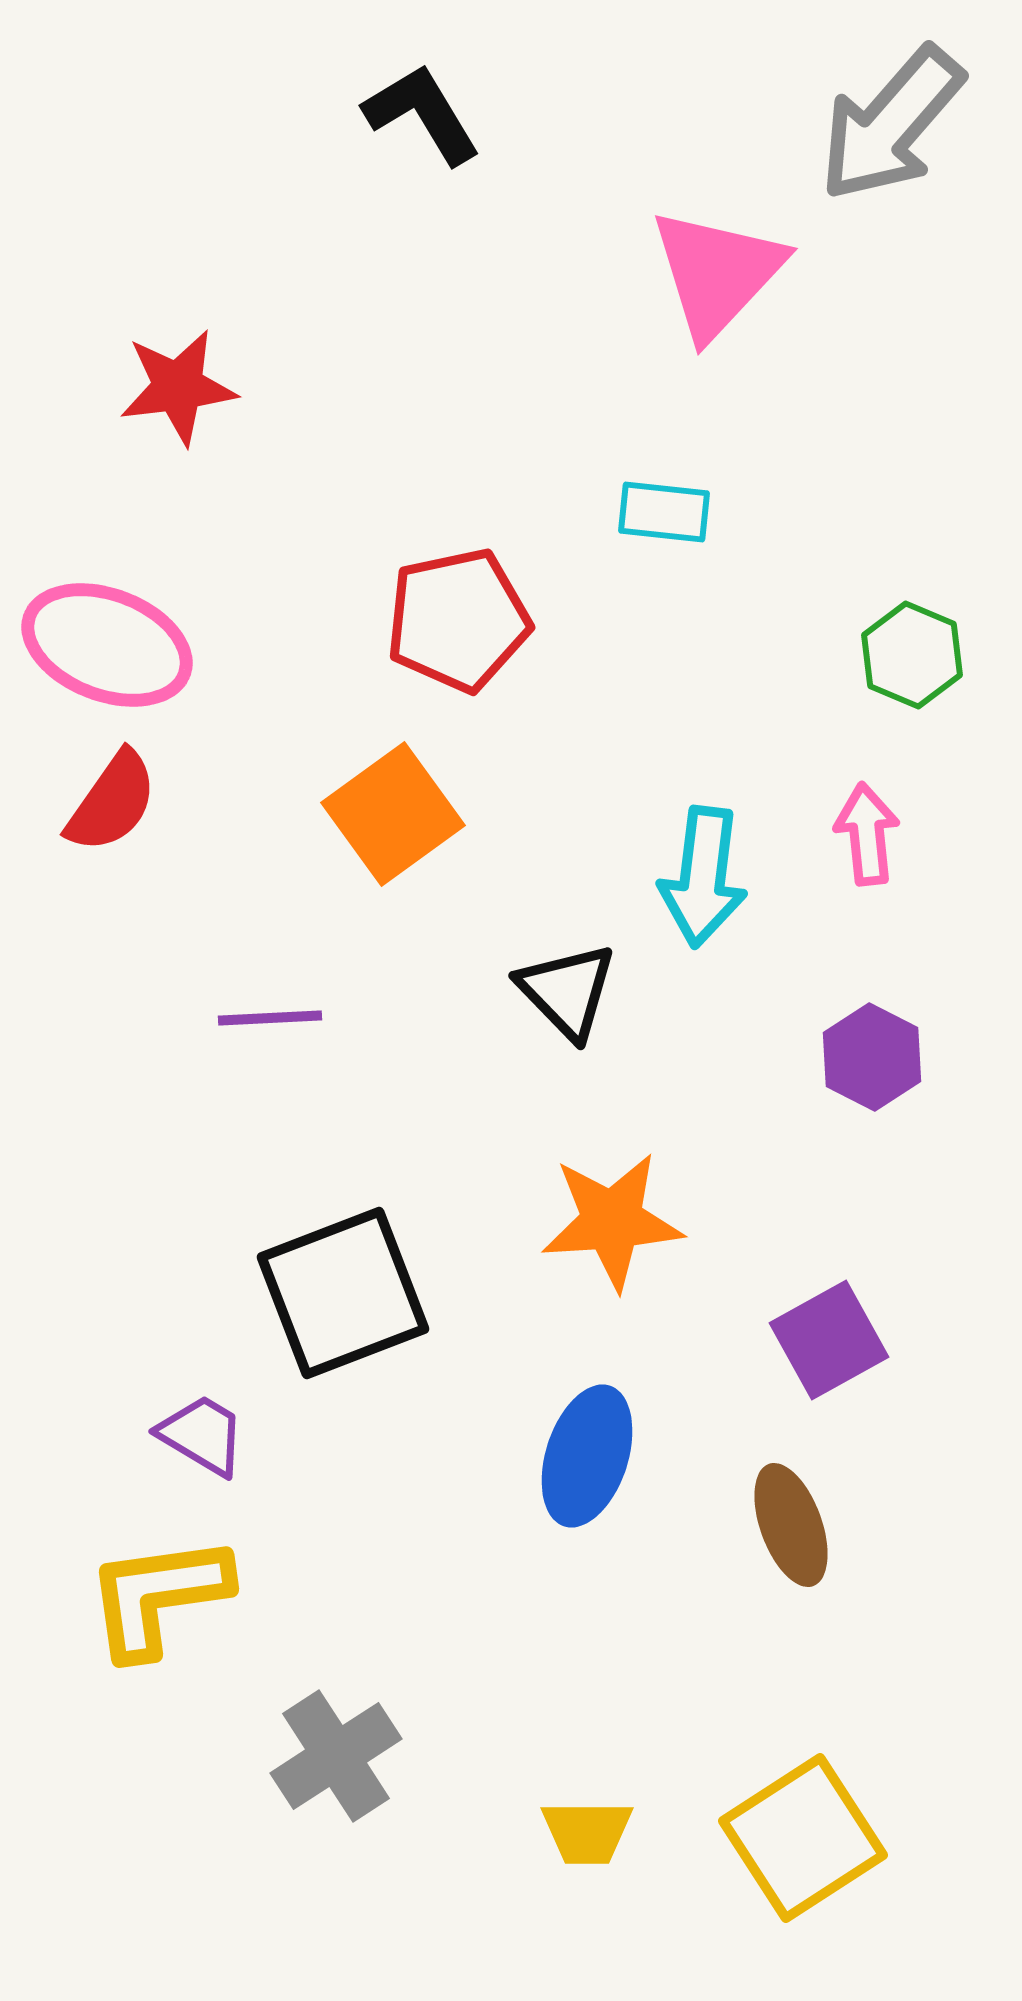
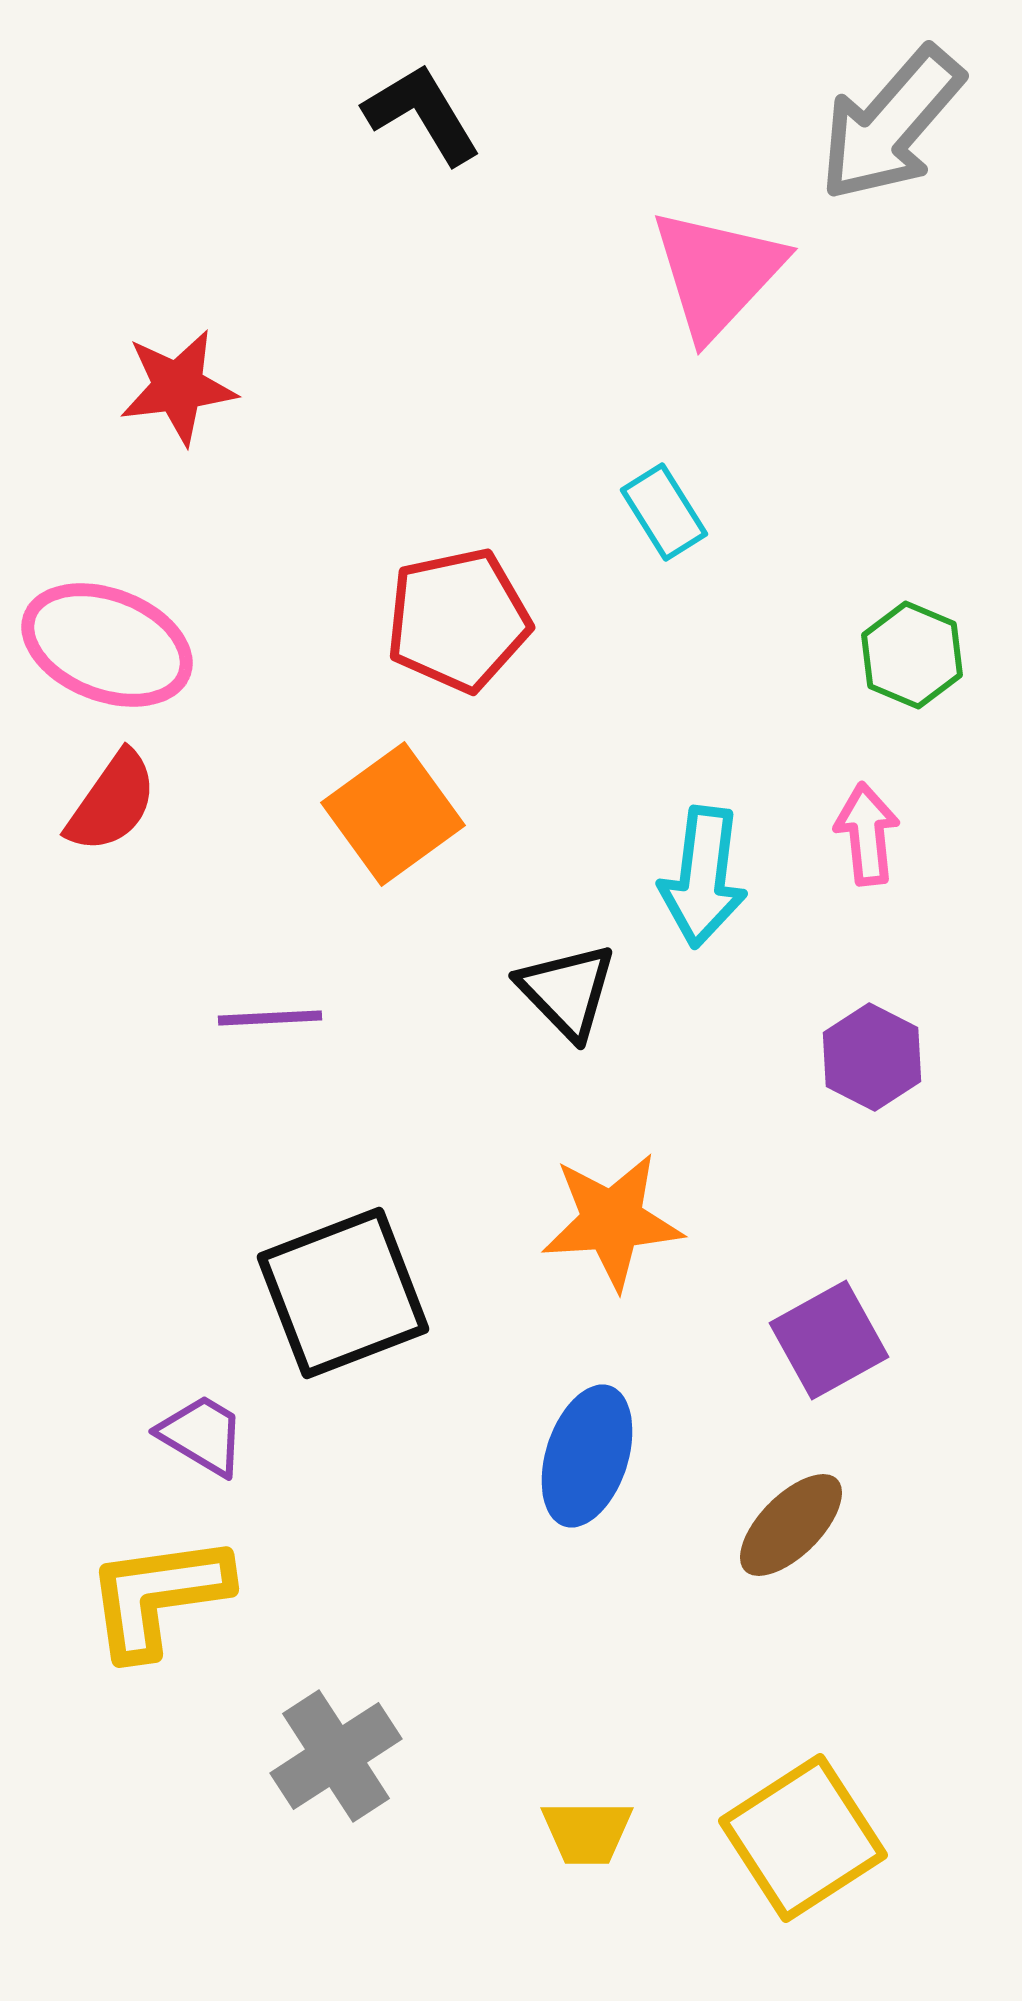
cyan rectangle: rotated 52 degrees clockwise
brown ellipse: rotated 65 degrees clockwise
